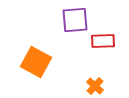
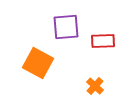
purple square: moved 9 px left, 7 px down
orange square: moved 2 px right, 1 px down
